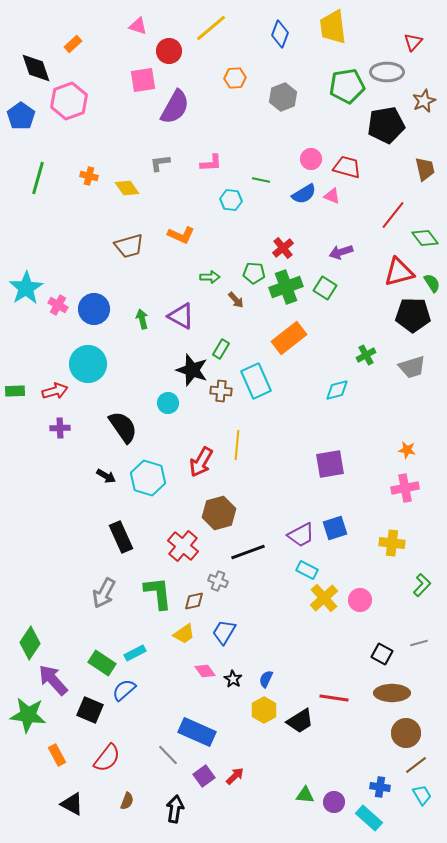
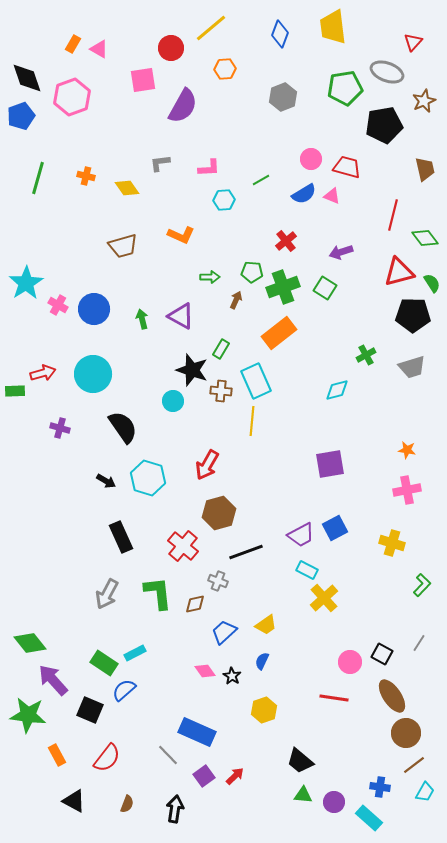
pink triangle at (138, 26): moved 39 px left, 23 px down; rotated 12 degrees clockwise
orange rectangle at (73, 44): rotated 18 degrees counterclockwise
red circle at (169, 51): moved 2 px right, 3 px up
black diamond at (36, 68): moved 9 px left, 10 px down
gray ellipse at (387, 72): rotated 20 degrees clockwise
orange hexagon at (235, 78): moved 10 px left, 9 px up
green pentagon at (347, 86): moved 2 px left, 2 px down
pink hexagon at (69, 101): moved 3 px right, 4 px up
purple semicircle at (175, 107): moved 8 px right, 1 px up
blue pentagon at (21, 116): rotated 16 degrees clockwise
black pentagon at (386, 125): moved 2 px left
pink L-shape at (211, 163): moved 2 px left, 5 px down
orange cross at (89, 176): moved 3 px left
green line at (261, 180): rotated 42 degrees counterclockwise
cyan hexagon at (231, 200): moved 7 px left; rotated 10 degrees counterclockwise
red line at (393, 215): rotated 24 degrees counterclockwise
brown trapezoid at (129, 246): moved 6 px left
red cross at (283, 248): moved 3 px right, 7 px up
green pentagon at (254, 273): moved 2 px left, 1 px up
green cross at (286, 287): moved 3 px left
cyan star at (26, 288): moved 5 px up
brown arrow at (236, 300): rotated 114 degrees counterclockwise
orange rectangle at (289, 338): moved 10 px left, 5 px up
cyan circle at (88, 364): moved 5 px right, 10 px down
red arrow at (55, 391): moved 12 px left, 18 px up
cyan circle at (168, 403): moved 5 px right, 2 px up
purple cross at (60, 428): rotated 18 degrees clockwise
yellow line at (237, 445): moved 15 px right, 24 px up
red arrow at (201, 462): moved 6 px right, 3 px down
black arrow at (106, 476): moved 5 px down
pink cross at (405, 488): moved 2 px right, 2 px down
blue square at (335, 528): rotated 10 degrees counterclockwise
yellow cross at (392, 543): rotated 10 degrees clockwise
black line at (248, 552): moved 2 px left
gray arrow at (104, 593): moved 3 px right, 1 px down
pink circle at (360, 600): moved 10 px left, 62 px down
brown diamond at (194, 601): moved 1 px right, 3 px down
blue trapezoid at (224, 632): rotated 16 degrees clockwise
yellow trapezoid at (184, 634): moved 82 px right, 9 px up
green diamond at (30, 643): rotated 72 degrees counterclockwise
gray line at (419, 643): rotated 42 degrees counterclockwise
green rectangle at (102, 663): moved 2 px right
black star at (233, 679): moved 1 px left, 3 px up
blue semicircle at (266, 679): moved 4 px left, 18 px up
brown ellipse at (392, 693): moved 3 px down; rotated 56 degrees clockwise
yellow hexagon at (264, 710): rotated 10 degrees clockwise
black trapezoid at (300, 721): moved 40 px down; rotated 72 degrees clockwise
brown line at (416, 765): moved 2 px left
green triangle at (305, 795): moved 2 px left
cyan trapezoid at (422, 795): moved 3 px right, 3 px up; rotated 60 degrees clockwise
brown semicircle at (127, 801): moved 3 px down
black triangle at (72, 804): moved 2 px right, 3 px up
